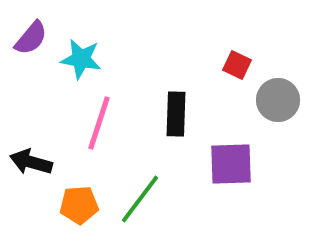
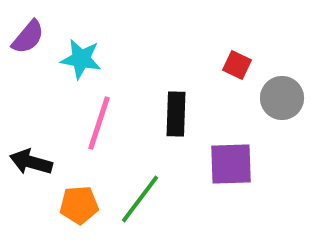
purple semicircle: moved 3 px left, 1 px up
gray circle: moved 4 px right, 2 px up
